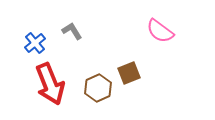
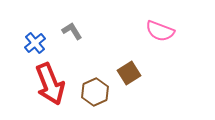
pink semicircle: rotated 16 degrees counterclockwise
brown square: rotated 10 degrees counterclockwise
brown hexagon: moved 3 px left, 4 px down
